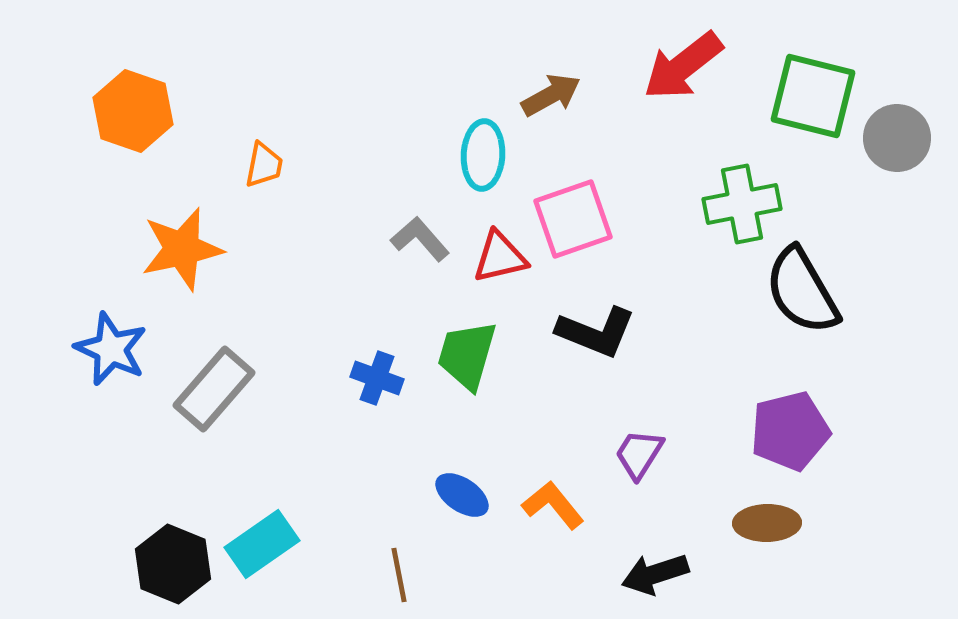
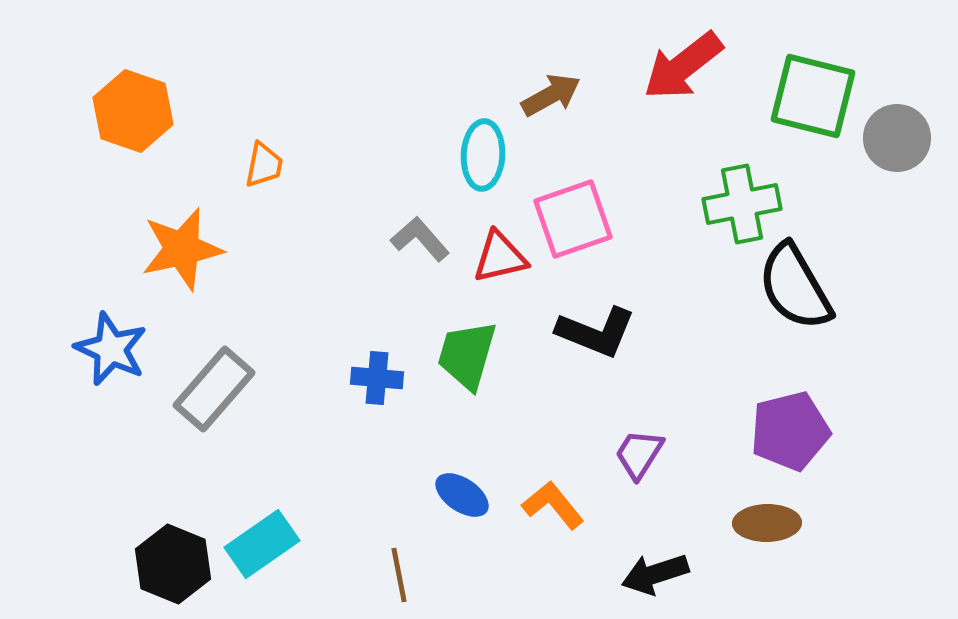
black semicircle: moved 7 px left, 4 px up
blue cross: rotated 15 degrees counterclockwise
